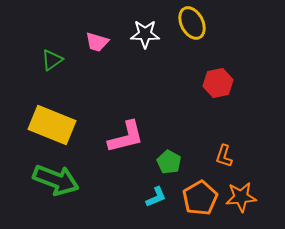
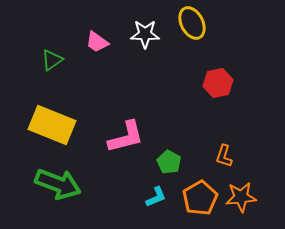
pink trapezoid: rotated 20 degrees clockwise
green arrow: moved 2 px right, 4 px down
